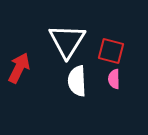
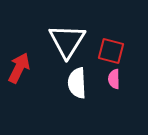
white semicircle: moved 2 px down
